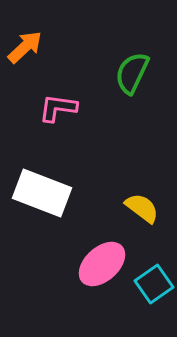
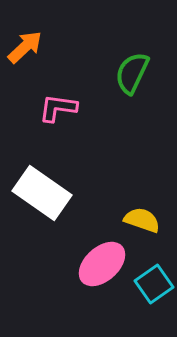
white rectangle: rotated 14 degrees clockwise
yellow semicircle: moved 12 px down; rotated 18 degrees counterclockwise
